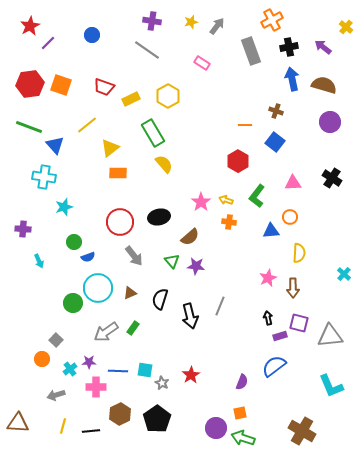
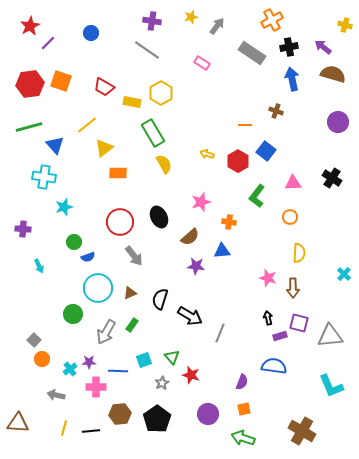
yellow star at (191, 22): moved 5 px up
yellow cross at (346, 27): moved 1 px left, 2 px up; rotated 24 degrees counterclockwise
blue circle at (92, 35): moved 1 px left, 2 px up
gray rectangle at (251, 51): moved 1 px right, 2 px down; rotated 36 degrees counterclockwise
orange square at (61, 85): moved 4 px up
brown semicircle at (324, 85): moved 9 px right, 11 px up
red trapezoid at (104, 87): rotated 10 degrees clockwise
yellow hexagon at (168, 96): moved 7 px left, 3 px up
yellow rectangle at (131, 99): moved 1 px right, 3 px down; rotated 36 degrees clockwise
purple circle at (330, 122): moved 8 px right
green line at (29, 127): rotated 36 degrees counterclockwise
blue square at (275, 142): moved 9 px left, 9 px down
yellow triangle at (110, 148): moved 6 px left
yellow semicircle at (164, 164): rotated 12 degrees clockwise
yellow arrow at (226, 200): moved 19 px left, 46 px up
pink star at (201, 202): rotated 18 degrees clockwise
black ellipse at (159, 217): rotated 75 degrees clockwise
blue triangle at (271, 231): moved 49 px left, 20 px down
cyan arrow at (39, 261): moved 5 px down
green triangle at (172, 261): moved 96 px down
pink star at (268, 278): rotated 30 degrees counterclockwise
green circle at (73, 303): moved 11 px down
gray line at (220, 306): moved 27 px down
black arrow at (190, 316): rotated 45 degrees counterclockwise
green rectangle at (133, 328): moved 1 px left, 3 px up
gray arrow at (106, 332): rotated 25 degrees counterclockwise
gray square at (56, 340): moved 22 px left
blue semicircle at (274, 366): rotated 45 degrees clockwise
cyan square at (145, 370): moved 1 px left, 10 px up; rotated 28 degrees counterclockwise
red star at (191, 375): rotated 24 degrees counterclockwise
gray star at (162, 383): rotated 16 degrees clockwise
gray arrow at (56, 395): rotated 30 degrees clockwise
orange square at (240, 413): moved 4 px right, 4 px up
brown hexagon at (120, 414): rotated 20 degrees clockwise
yellow line at (63, 426): moved 1 px right, 2 px down
purple circle at (216, 428): moved 8 px left, 14 px up
